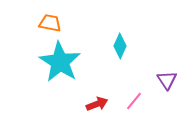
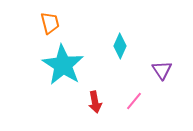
orange trapezoid: rotated 65 degrees clockwise
cyan star: moved 3 px right, 3 px down
purple triangle: moved 5 px left, 10 px up
red arrow: moved 2 px left, 2 px up; rotated 100 degrees clockwise
